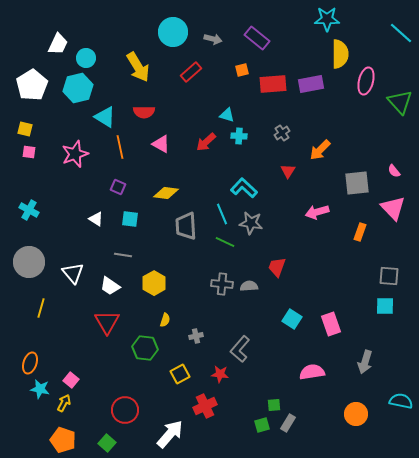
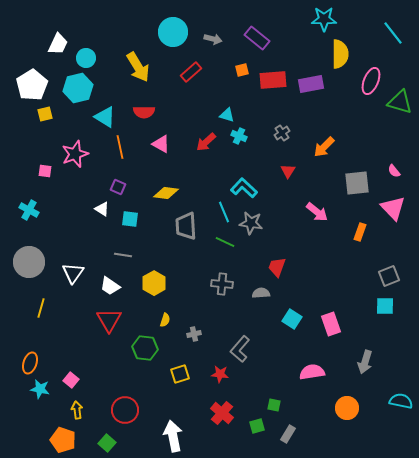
cyan star at (327, 19): moved 3 px left
cyan line at (401, 33): moved 8 px left; rotated 10 degrees clockwise
pink ellipse at (366, 81): moved 5 px right; rotated 8 degrees clockwise
red rectangle at (273, 84): moved 4 px up
green triangle at (400, 102): rotated 32 degrees counterclockwise
yellow square at (25, 129): moved 20 px right, 15 px up; rotated 28 degrees counterclockwise
cyan cross at (239, 136): rotated 21 degrees clockwise
orange arrow at (320, 150): moved 4 px right, 3 px up
pink square at (29, 152): moved 16 px right, 19 px down
pink arrow at (317, 212): rotated 125 degrees counterclockwise
cyan line at (222, 214): moved 2 px right, 2 px up
white triangle at (96, 219): moved 6 px right, 10 px up
white triangle at (73, 273): rotated 15 degrees clockwise
gray square at (389, 276): rotated 25 degrees counterclockwise
gray semicircle at (249, 286): moved 12 px right, 7 px down
red triangle at (107, 322): moved 2 px right, 2 px up
gray cross at (196, 336): moved 2 px left, 2 px up
yellow square at (180, 374): rotated 12 degrees clockwise
yellow arrow at (64, 403): moved 13 px right, 7 px down; rotated 36 degrees counterclockwise
green square at (274, 405): rotated 16 degrees clockwise
red cross at (205, 406): moved 17 px right, 7 px down; rotated 25 degrees counterclockwise
orange circle at (356, 414): moved 9 px left, 6 px up
gray rectangle at (288, 423): moved 11 px down
green square at (262, 425): moved 5 px left, 1 px down
white arrow at (170, 434): moved 3 px right, 2 px down; rotated 52 degrees counterclockwise
